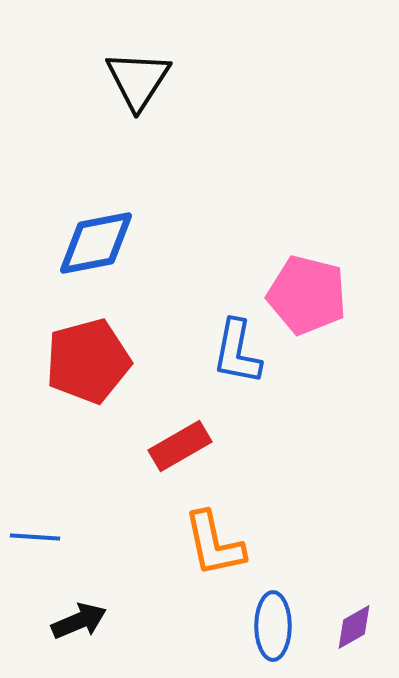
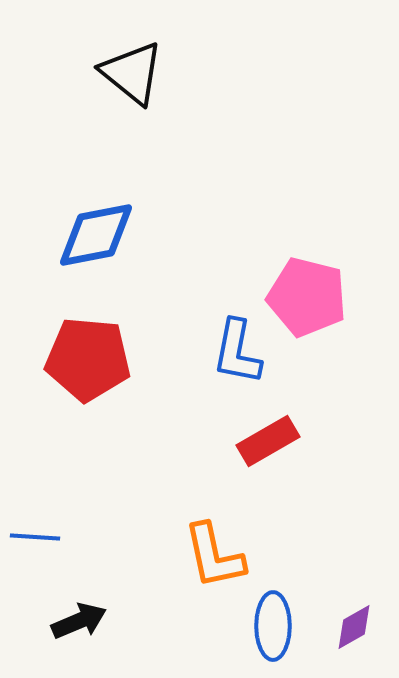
black triangle: moved 6 px left, 7 px up; rotated 24 degrees counterclockwise
blue diamond: moved 8 px up
pink pentagon: moved 2 px down
red pentagon: moved 2 px up; rotated 20 degrees clockwise
red rectangle: moved 88 px right, 5 px up
orange L-shape: moved 12 px down
